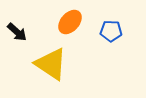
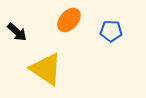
orange ellipse: moved 1 px left, 2 px up
yellow triangle: moved 5 px left, 5 px down
